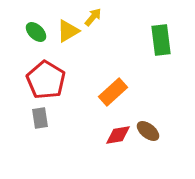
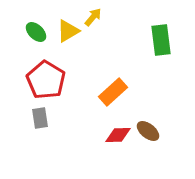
red diamond: rotated 8 degrees clockwise
